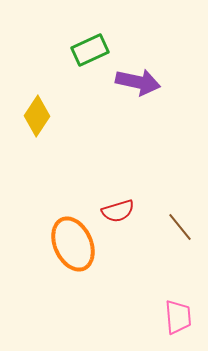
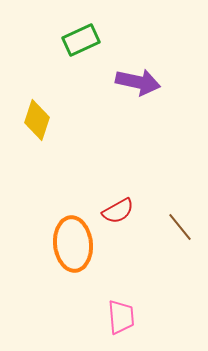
green rectangle: moved 9 px left, 10 px up
yellow diamond: moved 4 px down; rotated 15 degrees counterclockwise
red semicircle: rotated 12 degrees counterclockwise
orange ellipse: rotated 18 degrees clockwise
pink trapezoid: moved 57 px left
